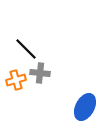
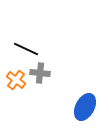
black line: rotated 20 degrees counterclockwise
orange cross: rotated 36 degrees counterclockwise
